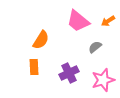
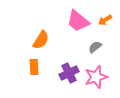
orange arrow: moved 3 px left, 1 px up
pink star: moved 7 px left, 3 px up
